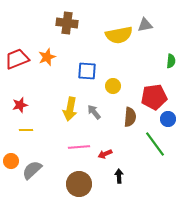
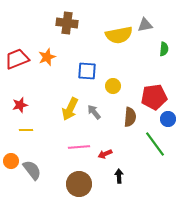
green semicircle: moved 7 px left, 12 px up
yellow arrow: rotated 15 degrees clockwise
gray semicircle: rotated 95 degrees clockwise
